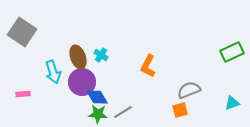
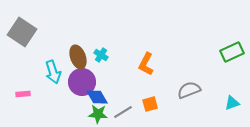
orange L-shape: moved 2 px left, 2 px up
orange square: moved 30 px left, 6 px up
